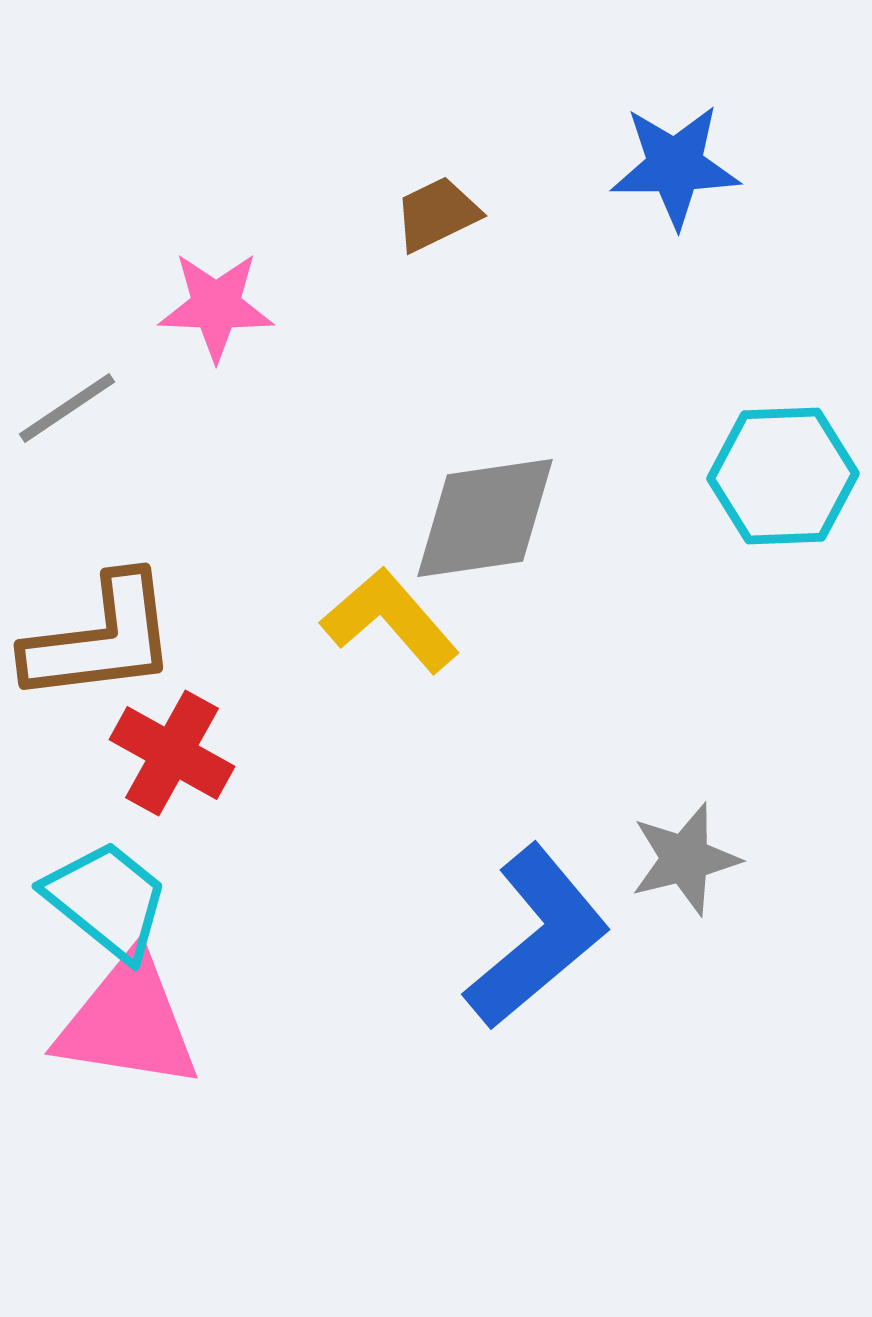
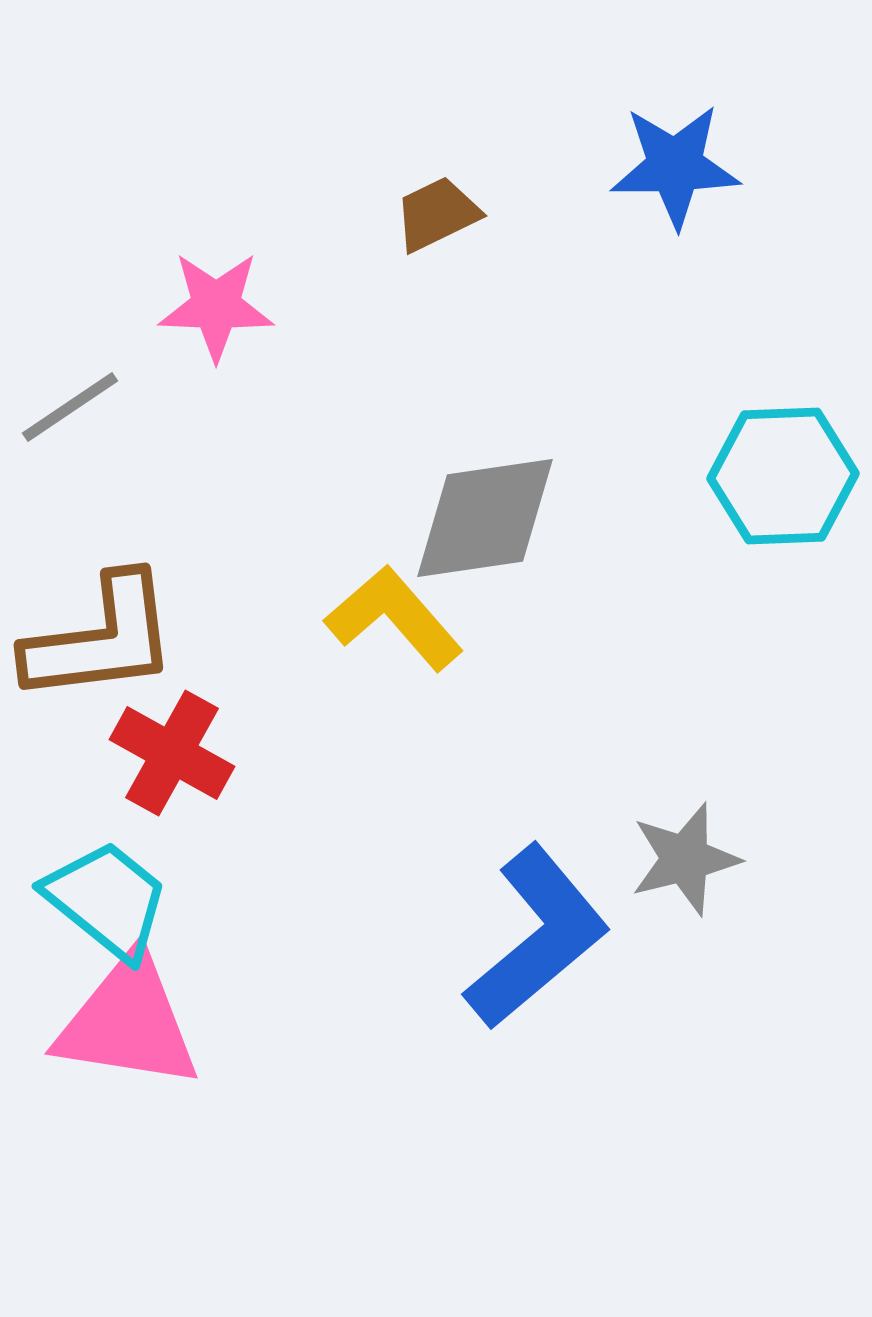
gray line: moved 3 px right, 1 px up
yellow L-shape: moved 4 px right, 2 px up
